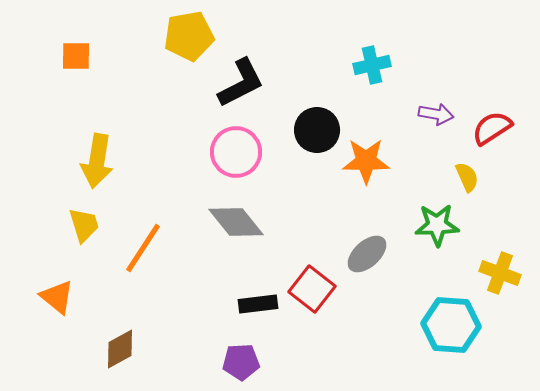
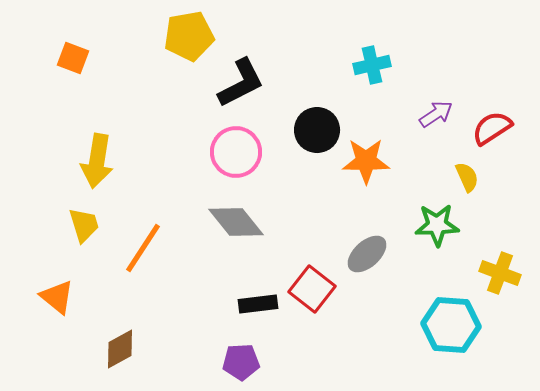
orange square: moved 3 px left, 2 px down; rotated 20 degrees clockwise
purple arrow: rotated 44 degrees counterclockwise
